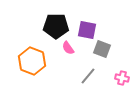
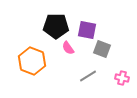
gray line: rotated 18 degrees clockwise
